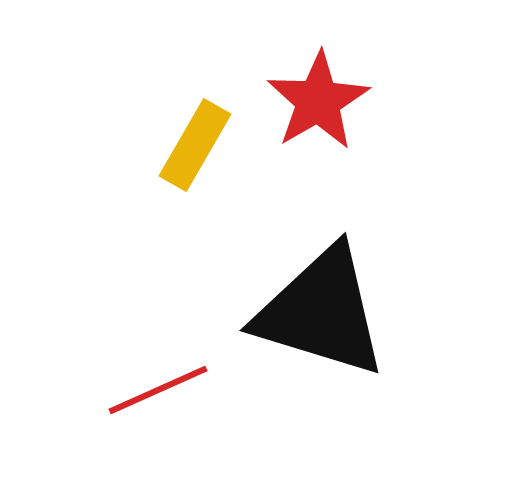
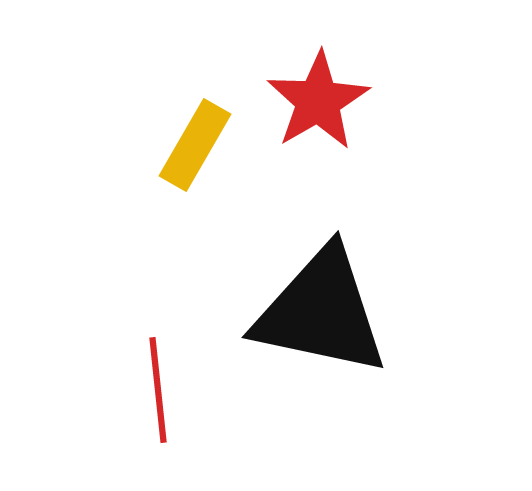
black triangle: rotated 5 degrees counterclockwise
red line: rotated 72 degrees counterclockwise
